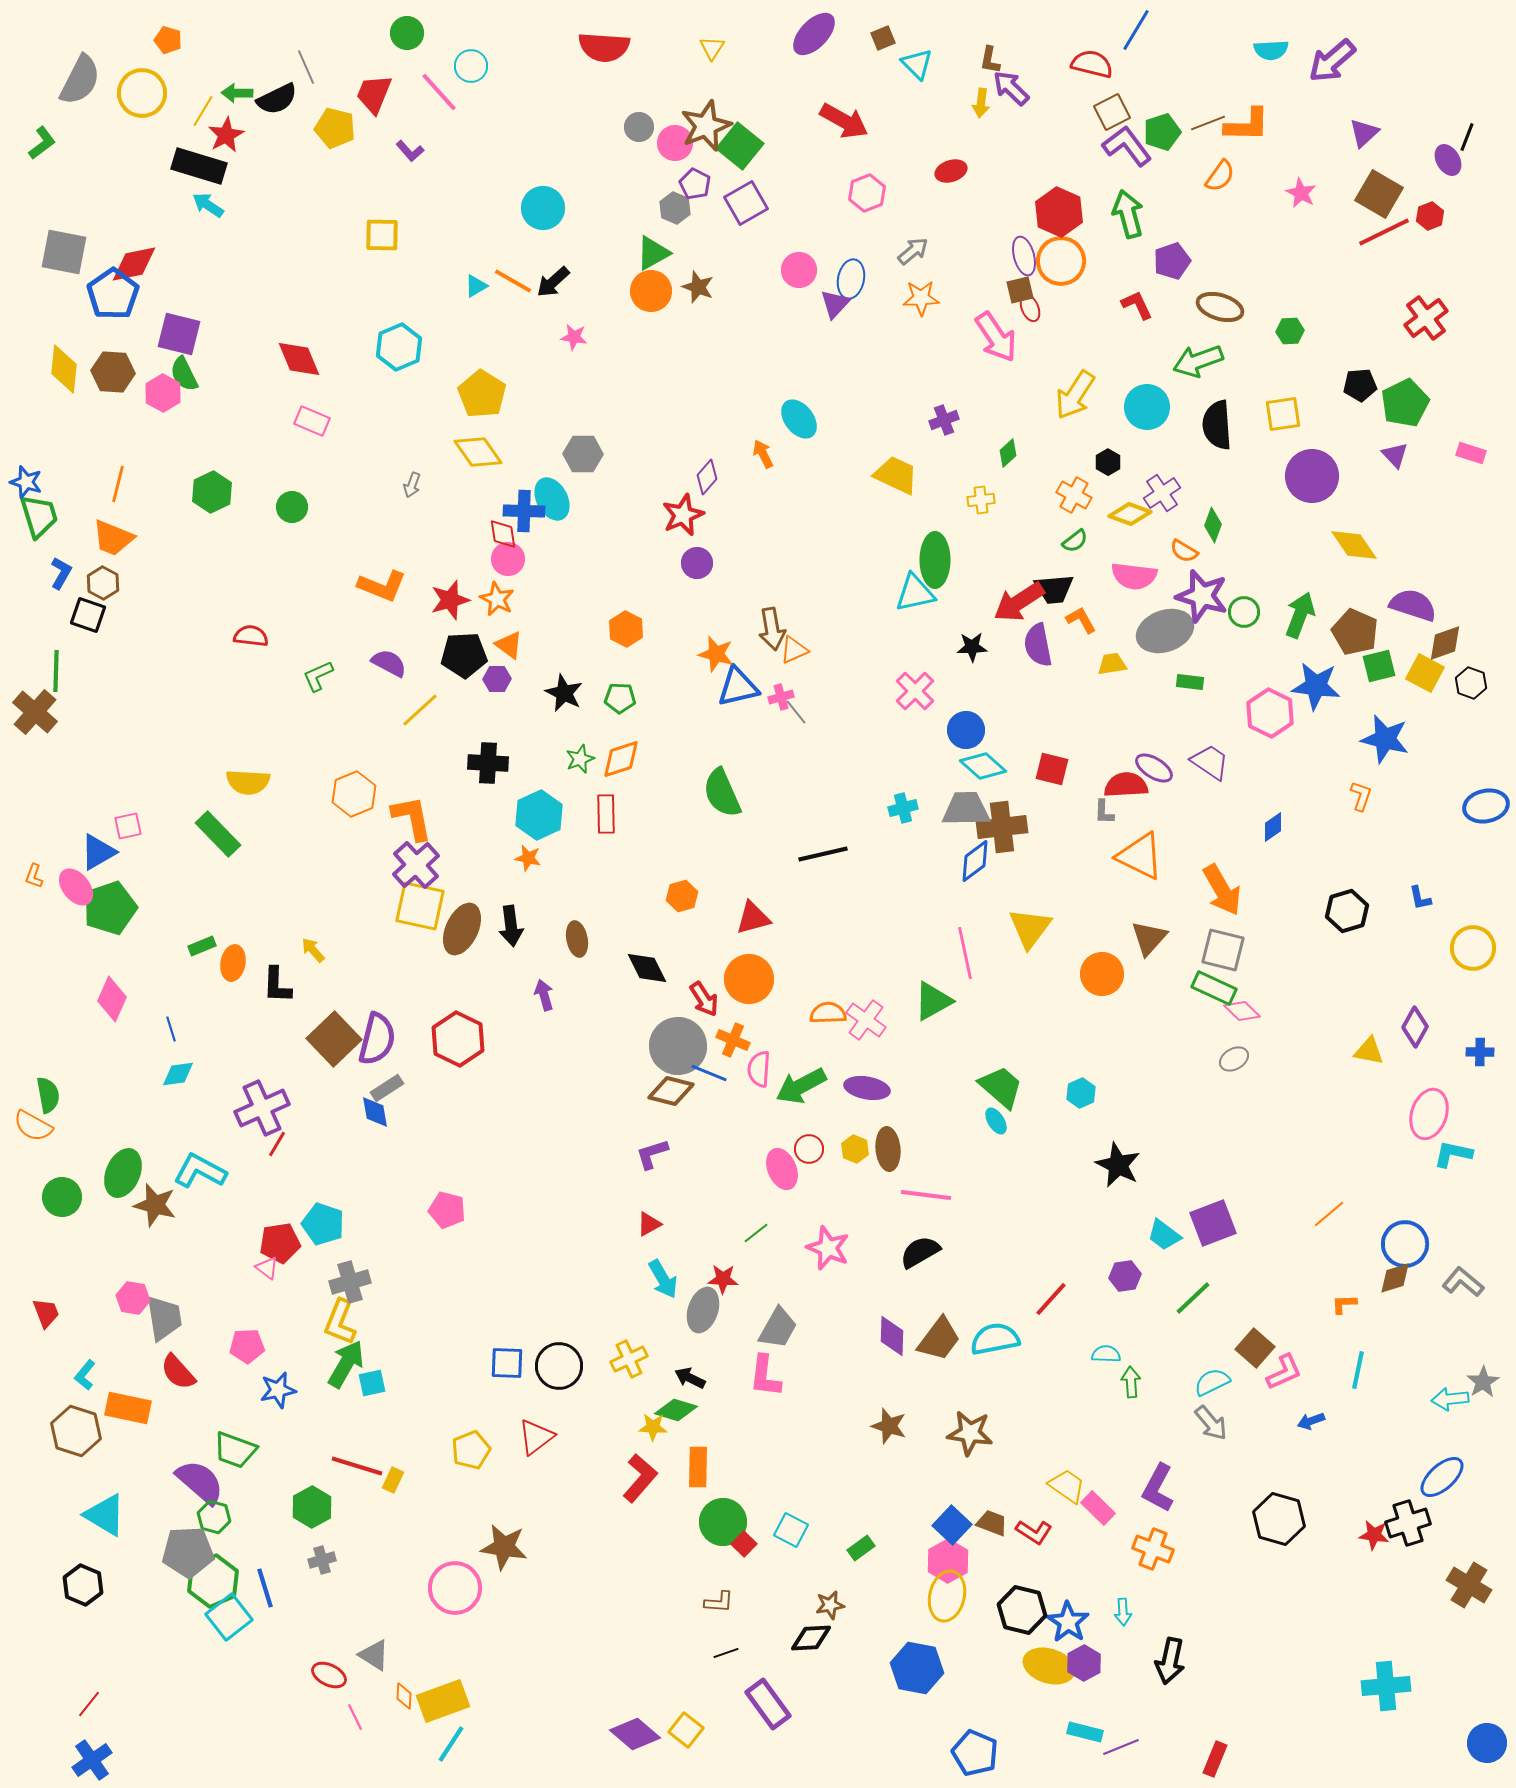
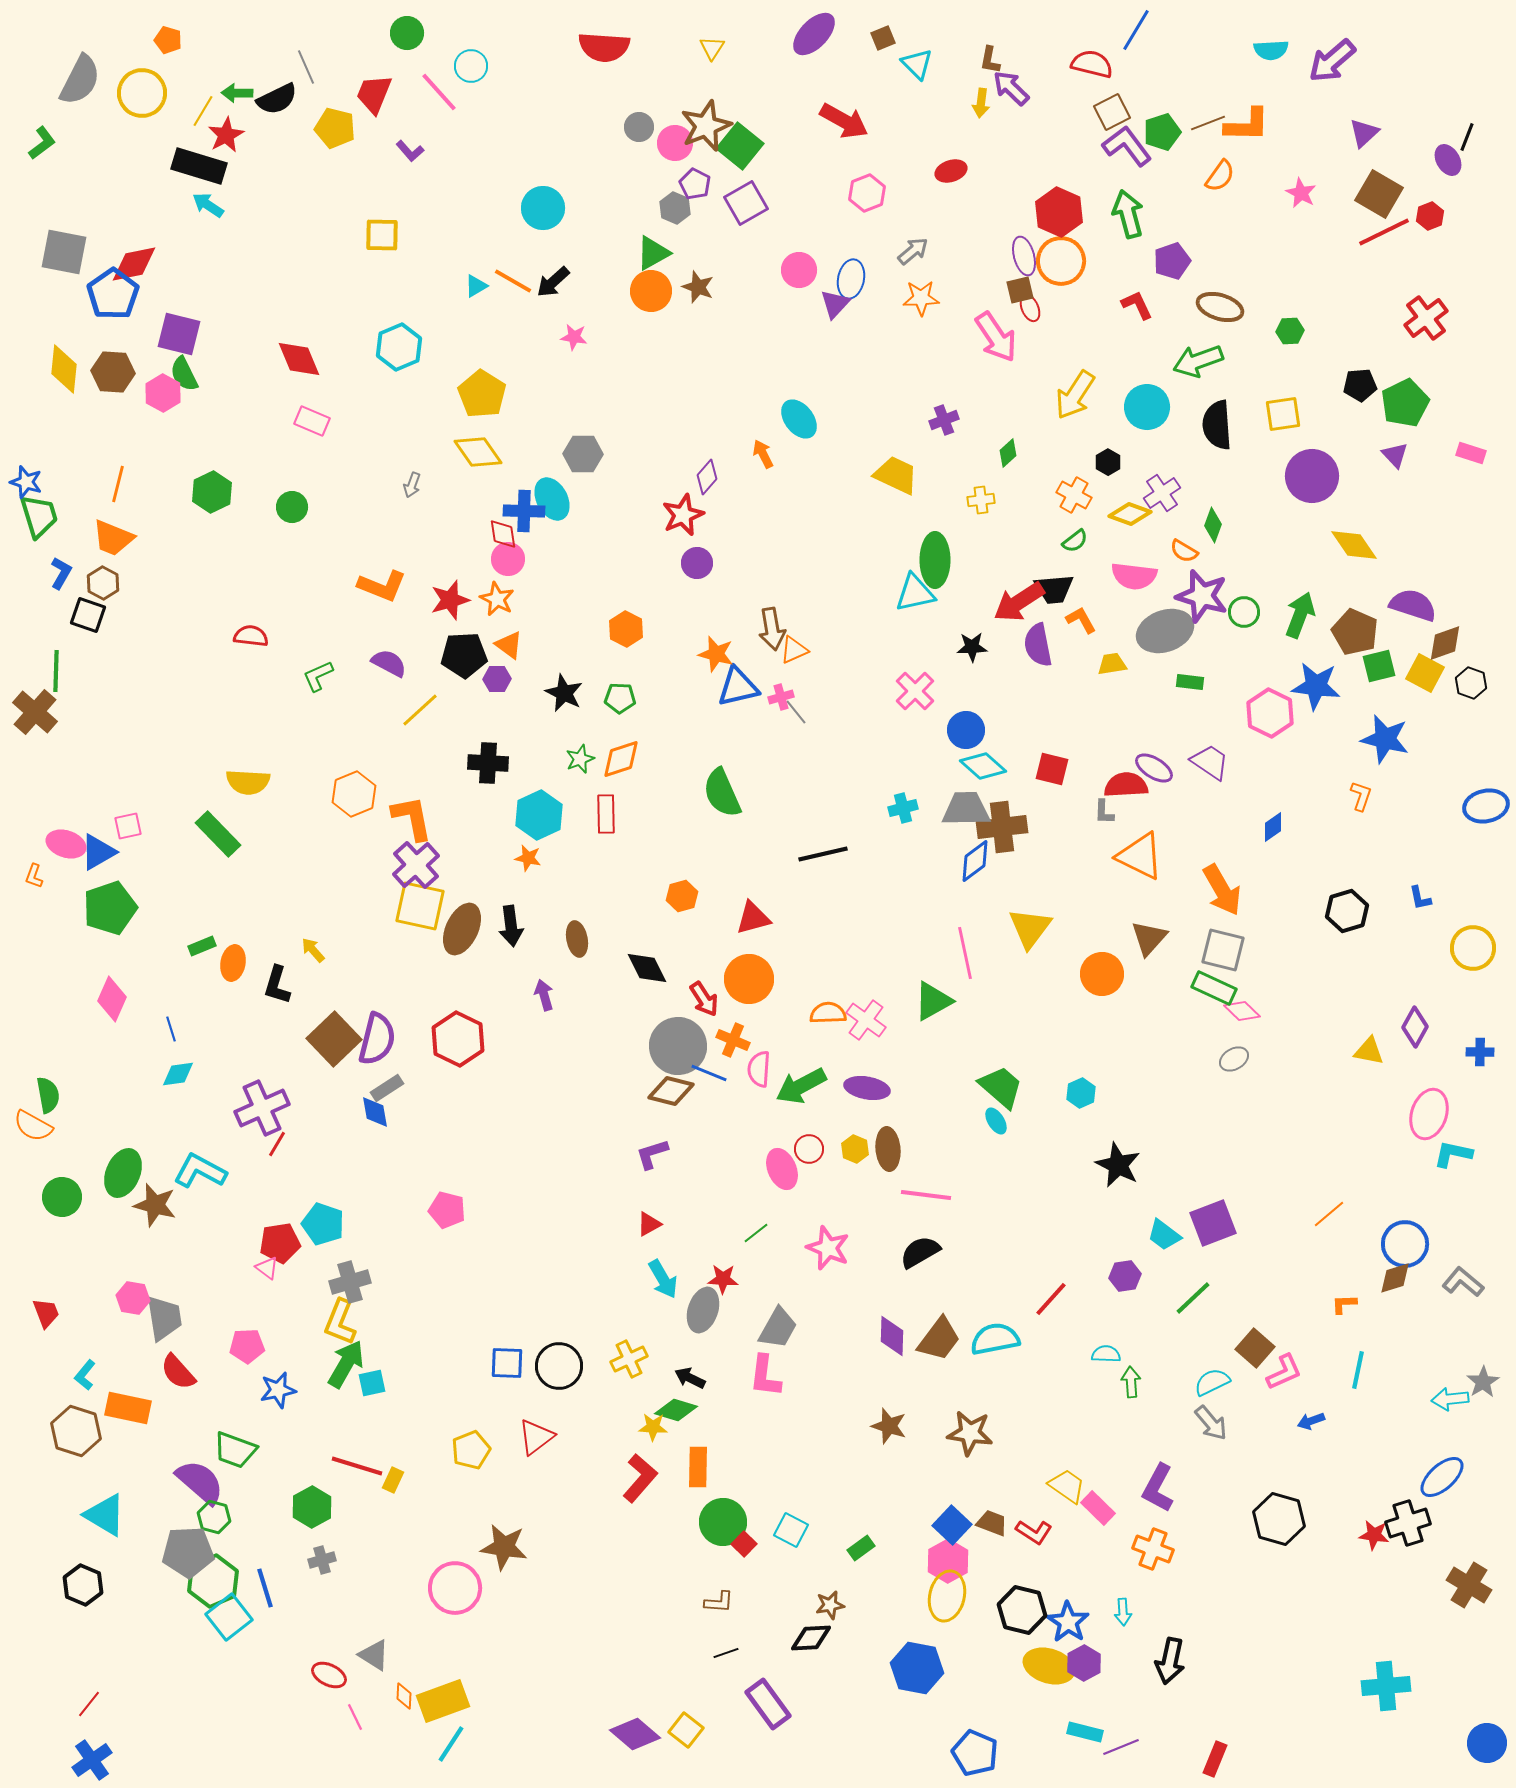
pink ellipse at (76, 887): moved 10 px left, 43 px up; rotated 33 degrees counterclockwise
black L-shape at (277, 985): rotated 15 degrees clockwise
